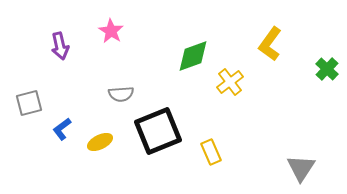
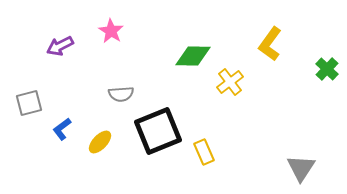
purple arrow: rotated 76 degrees clockwise
green diamond: rotated 21 degrees clockwise
yellow ellipse: rotated 20 degrees counterclockwise
yellow rectangle: moved 7 px left
